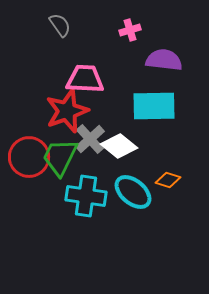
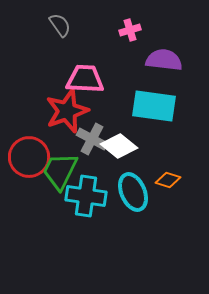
cyan rectangle: rotated 9 degrees clockwise
gray cross: moved 2 px right; rotated 20 degrees counterclockwise
green trapezoid: moved 14 px down
cyan ellipse: rotated 27 degrees clockwise
